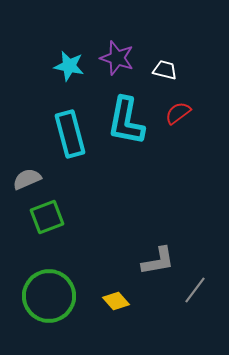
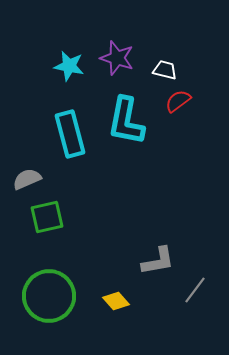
red semicircle: moved 12 px up
green square: rotated 8 degrees clockwise
